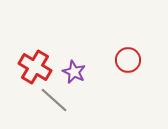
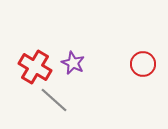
red circle: moved 15 px right, 4 px down
purple star: moved 1 px left, 9 px up
